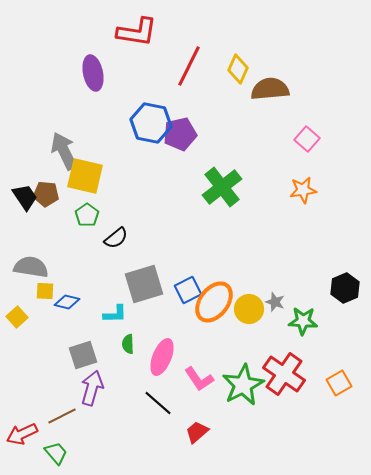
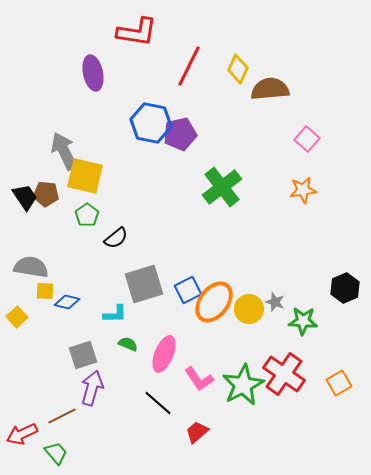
green semicircle at (128, 344): rotated 114 degrees clockwise
pink ellipse at (162, 357): moved 2 px right, 3 px up
